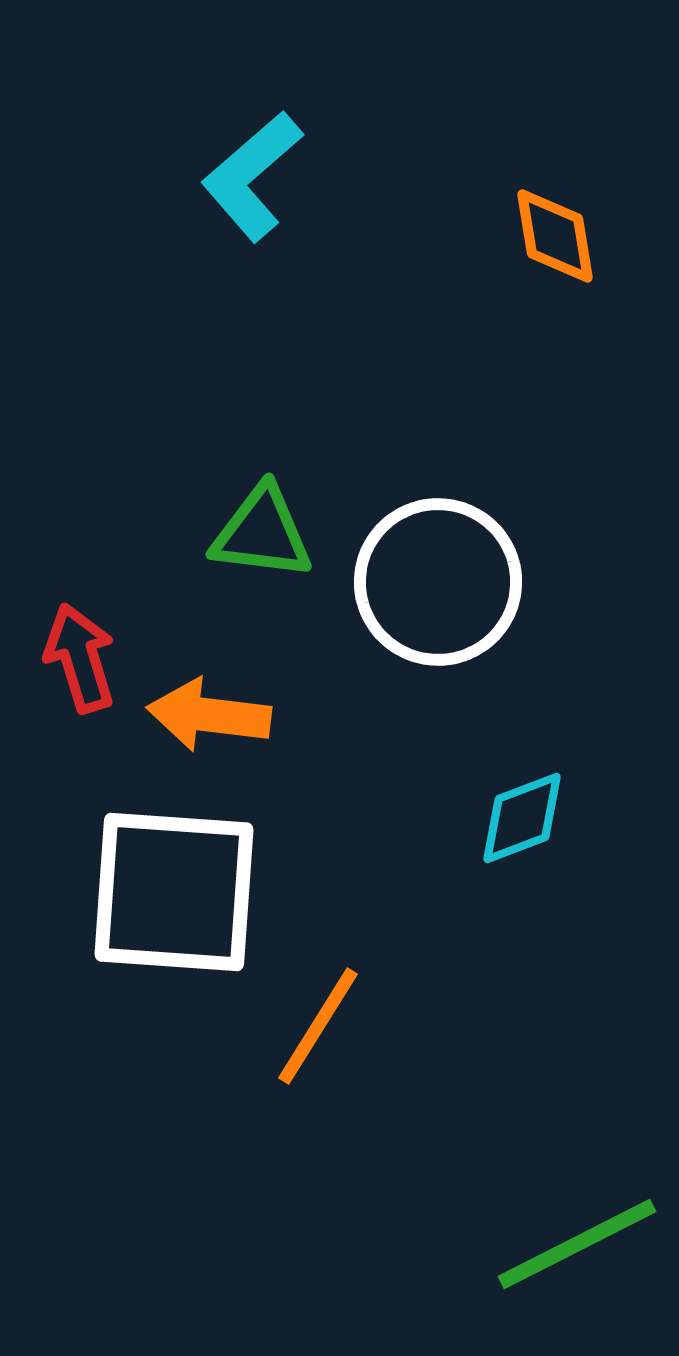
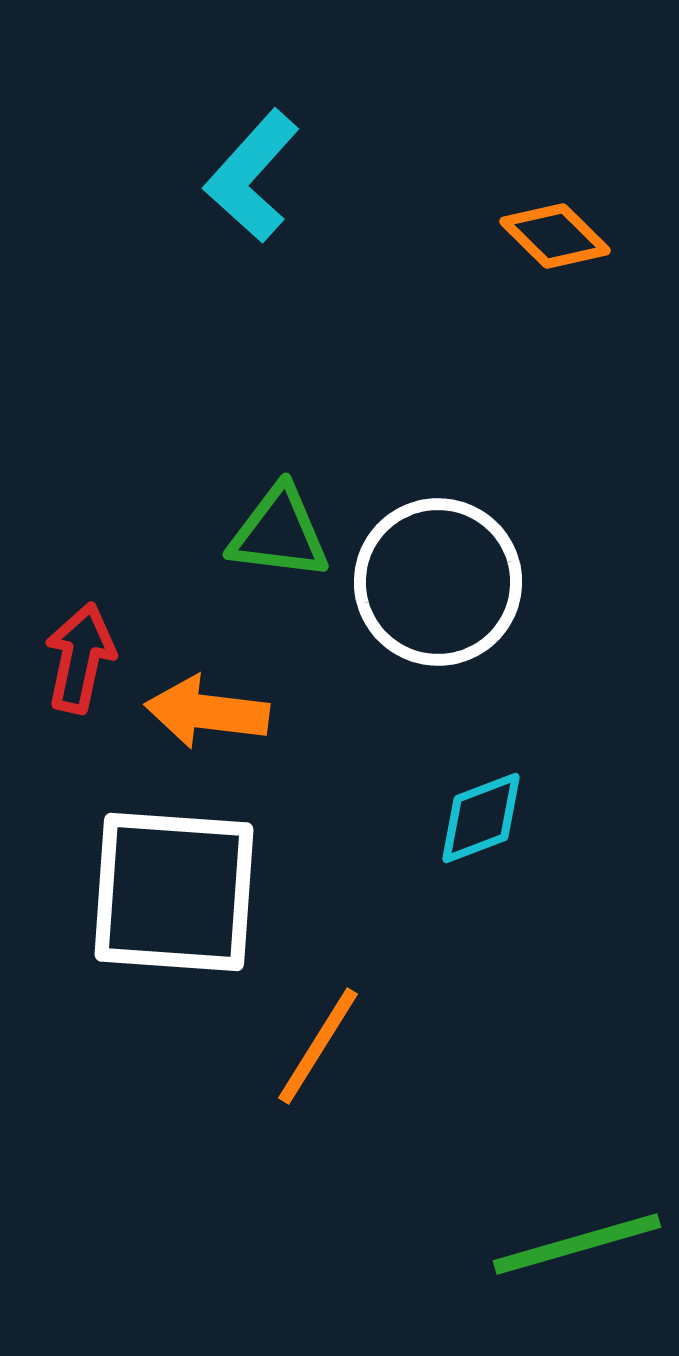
cyan L-shape: rotated 7 degrees counterclockwise
orange diamond: rotated 36 degrees counterclockwise
green triangle: moved 17 px right
red arrow: rotated 29 degrees clockwise
orange arrow: moved 2 px left, 3 px up
cyan diamond: moved 41 px left
orange line: moved 20 px down
green line: rotated 11 degrees clockwise
